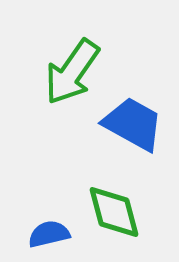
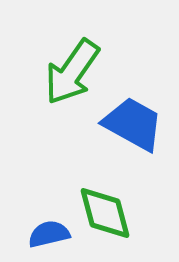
green diamond: moved 9 px left, 1 px down
